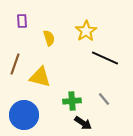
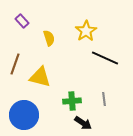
purple rectangle: rotated 40 degrees counterclockwise
gray line: rotated 32 degrees clockwise
